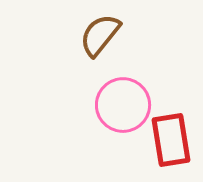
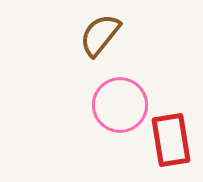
pink circle: moved 3 px left
